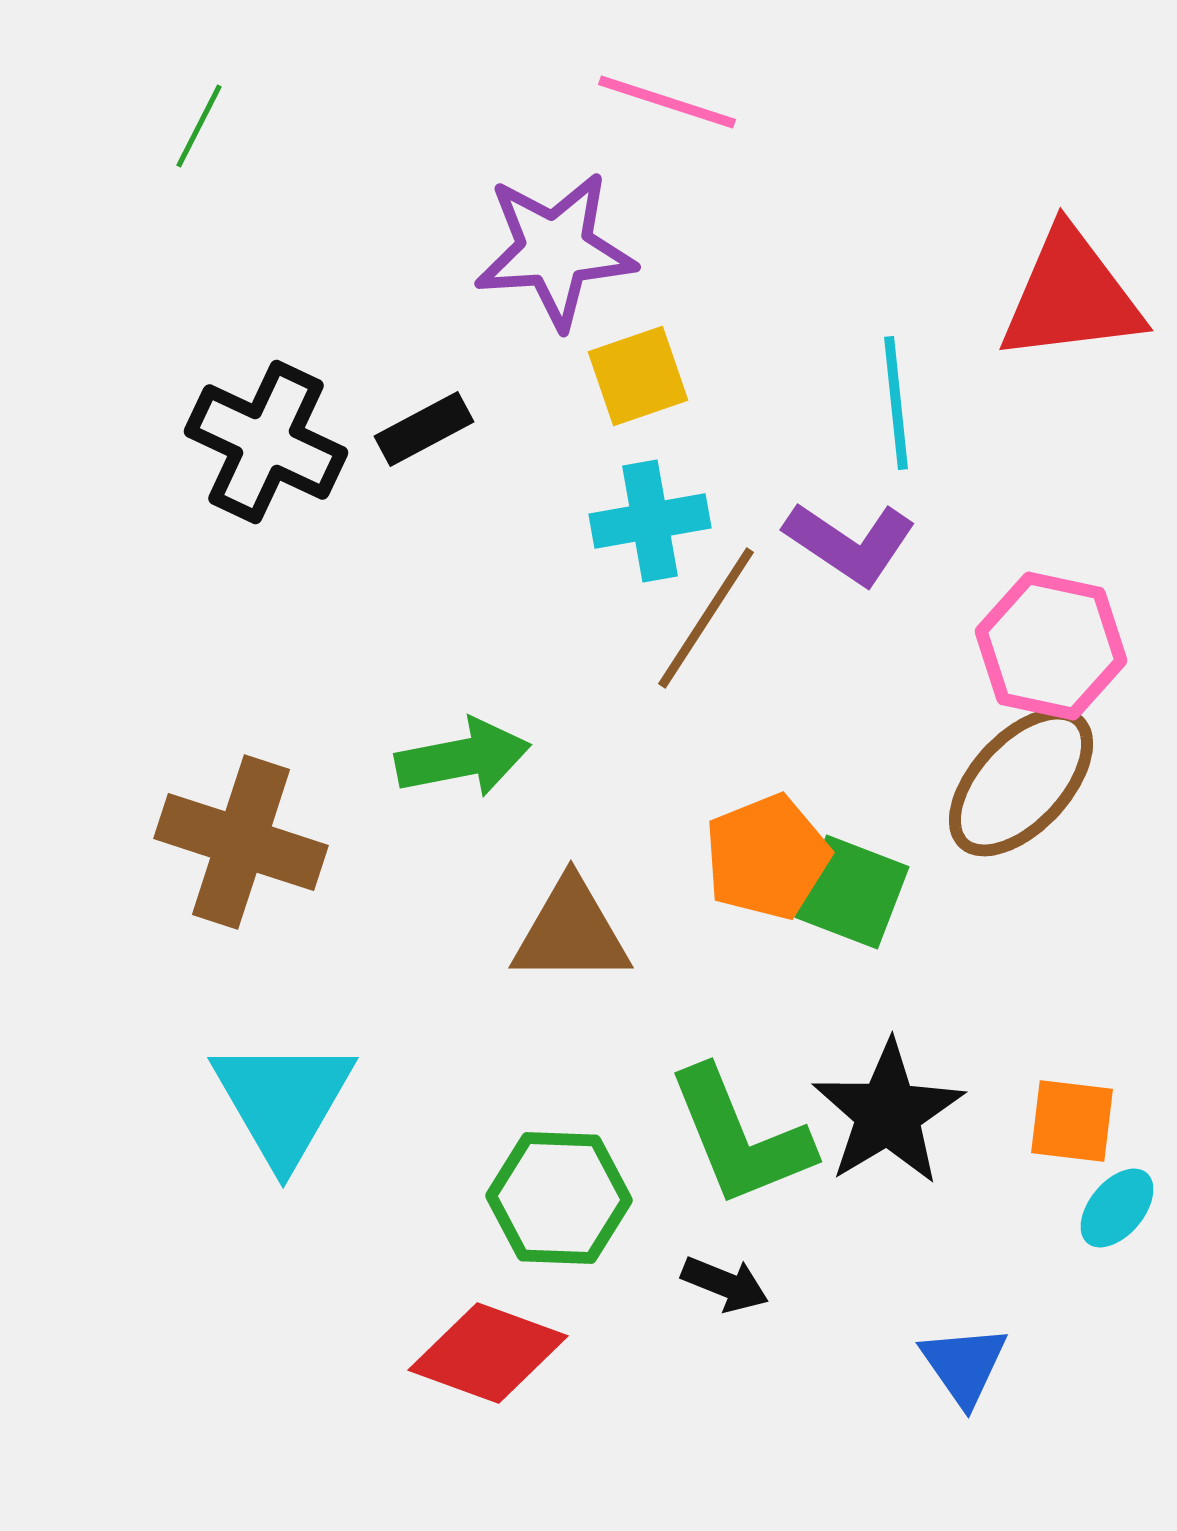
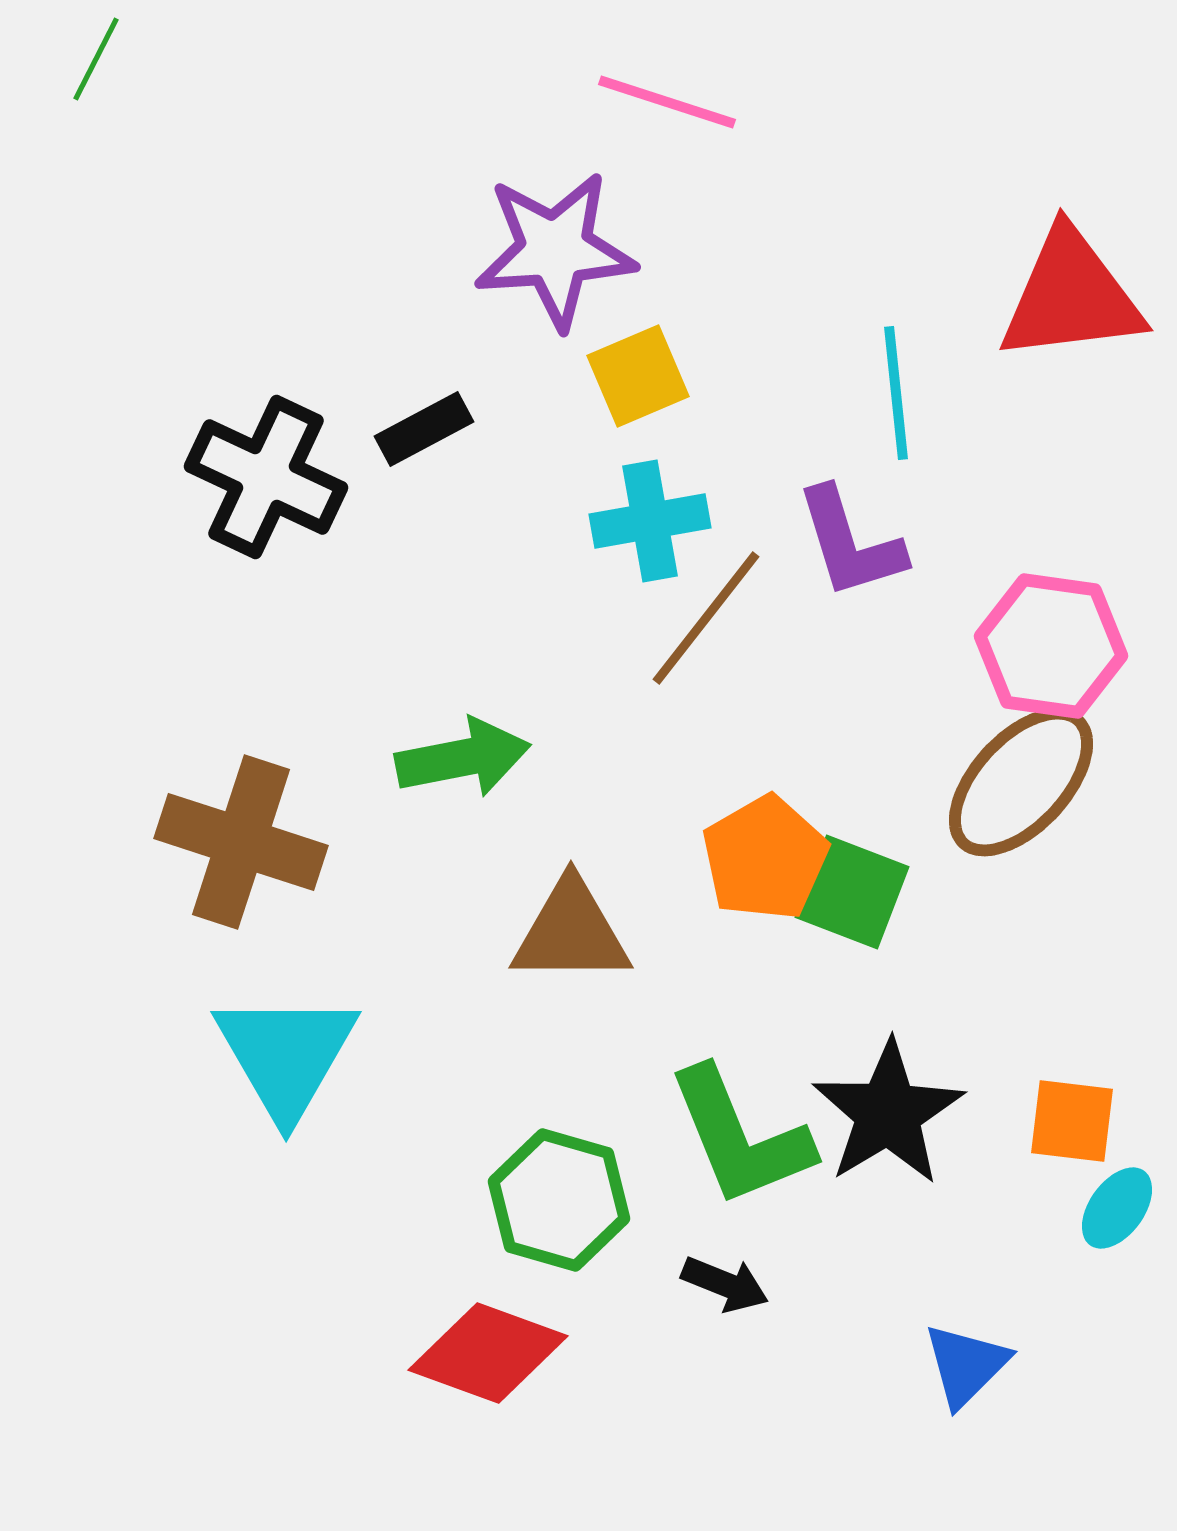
green line: moved 103 px left, 67 px up
yellow square: rotated 4 degrees counterclockwise
cyan line: moved 10 px up
black cross: moved 35 px down
purple L-shape: rotated 39 degrees clockwise
brown line: rotated 5 degrees clockwise
pink hexagon: rotated 4 degrees counterclockwise
orange pentagon: moved 2 px left, 1 px down; rotated 8 degrees counterclockwise
cyan triangle: moved 3 px right, 46 px up
green hexagon: moved 2 px down; rotated 14 degrees clockwise
cyan ellipse: rotated 4 degrees counterclockwise
blue triangle: moved 2 px right; rotated 20 degrees clockwise
